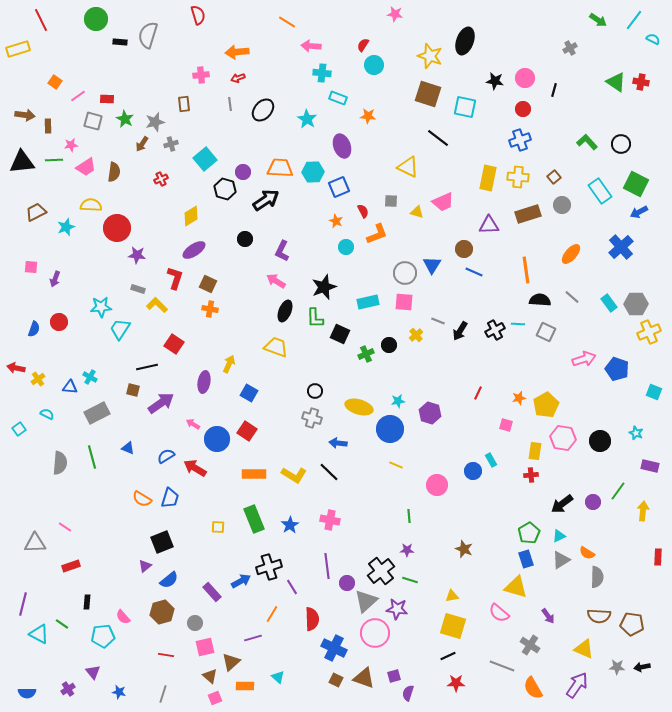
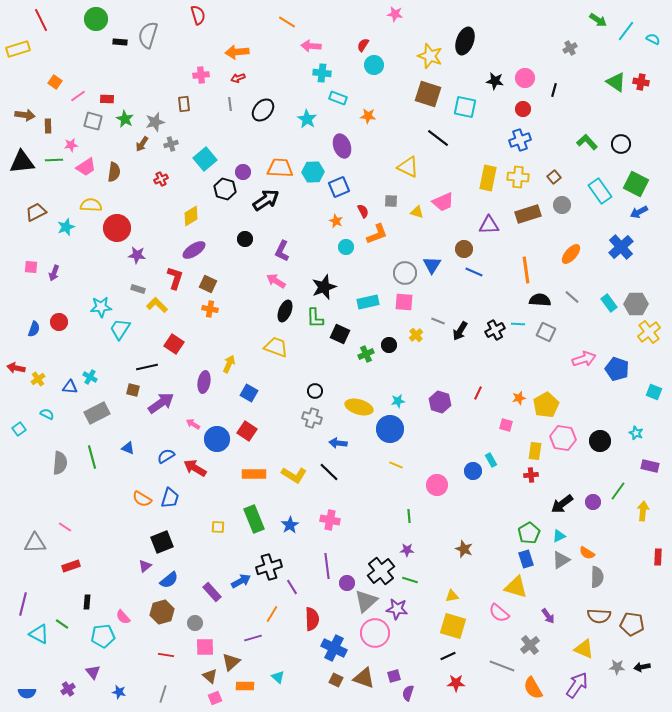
cyan line at (634, 20): moved 8 px left, 11 px down
purple arrow at (55, 279): moved 1 px left, 6 px up
yellow cross at (649, 332): rotated 15 degrees counterclockwise
purple hexagon at (430, 413): moved 10 px right, 11 px up
gray cross at (530, 645): rotated 18 degrees clockwise
pink square at (205, 647): rotated 12 degrees clockwise
